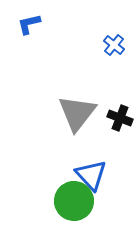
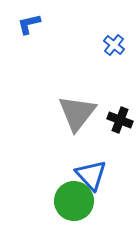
black cross: moved 2 px down
